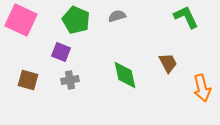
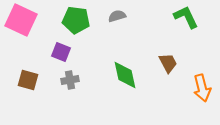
green pentagon: rotated 16 degrees counterclockwise
